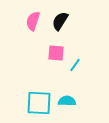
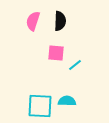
black semicircle: rotated 150 degrees clockwise
cyan line: rotated 16 degrees clockwise
cyan square: moved 1 px right, 3 px down
